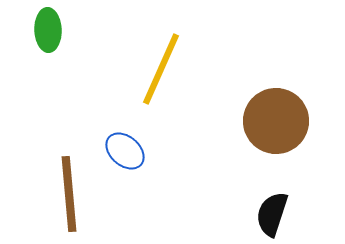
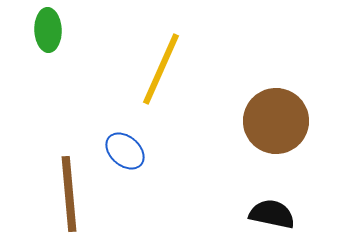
black semicircle: rotated 84 degrees clockwise
